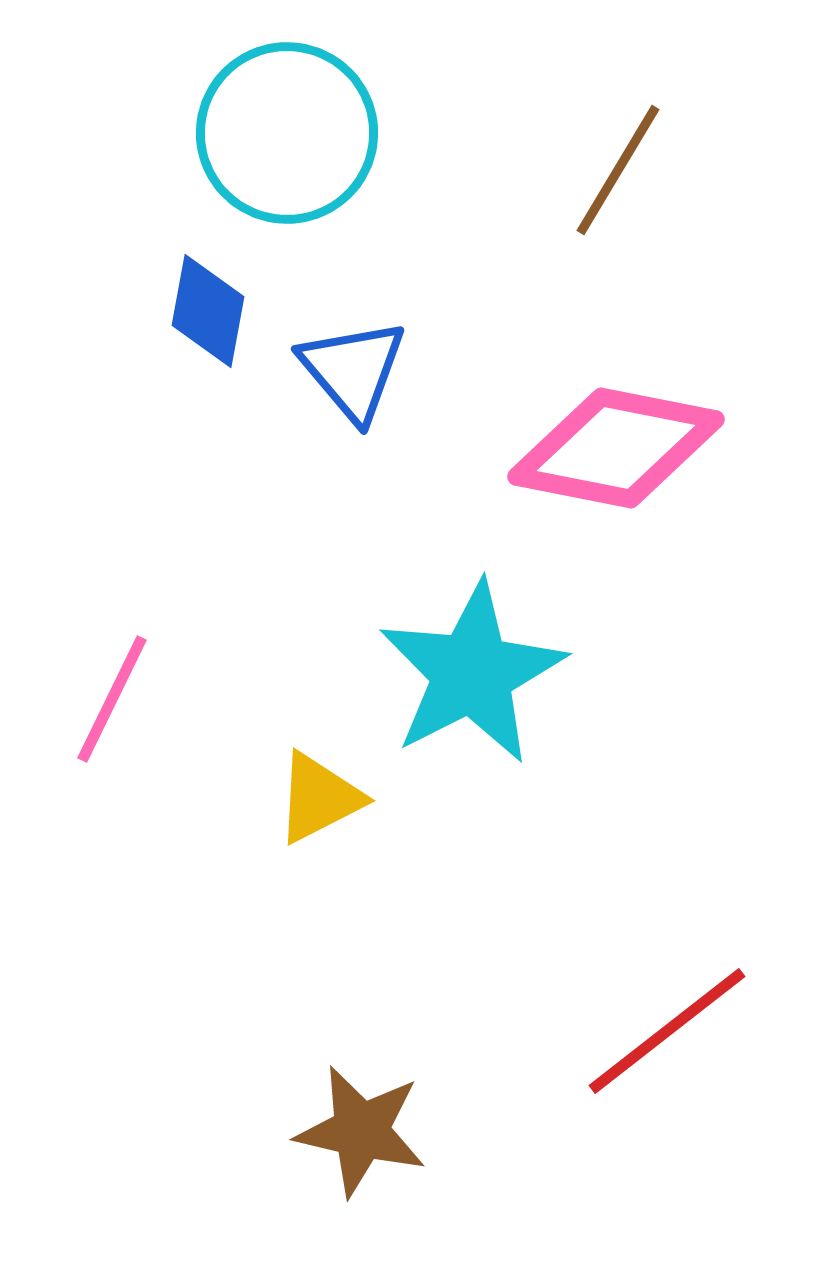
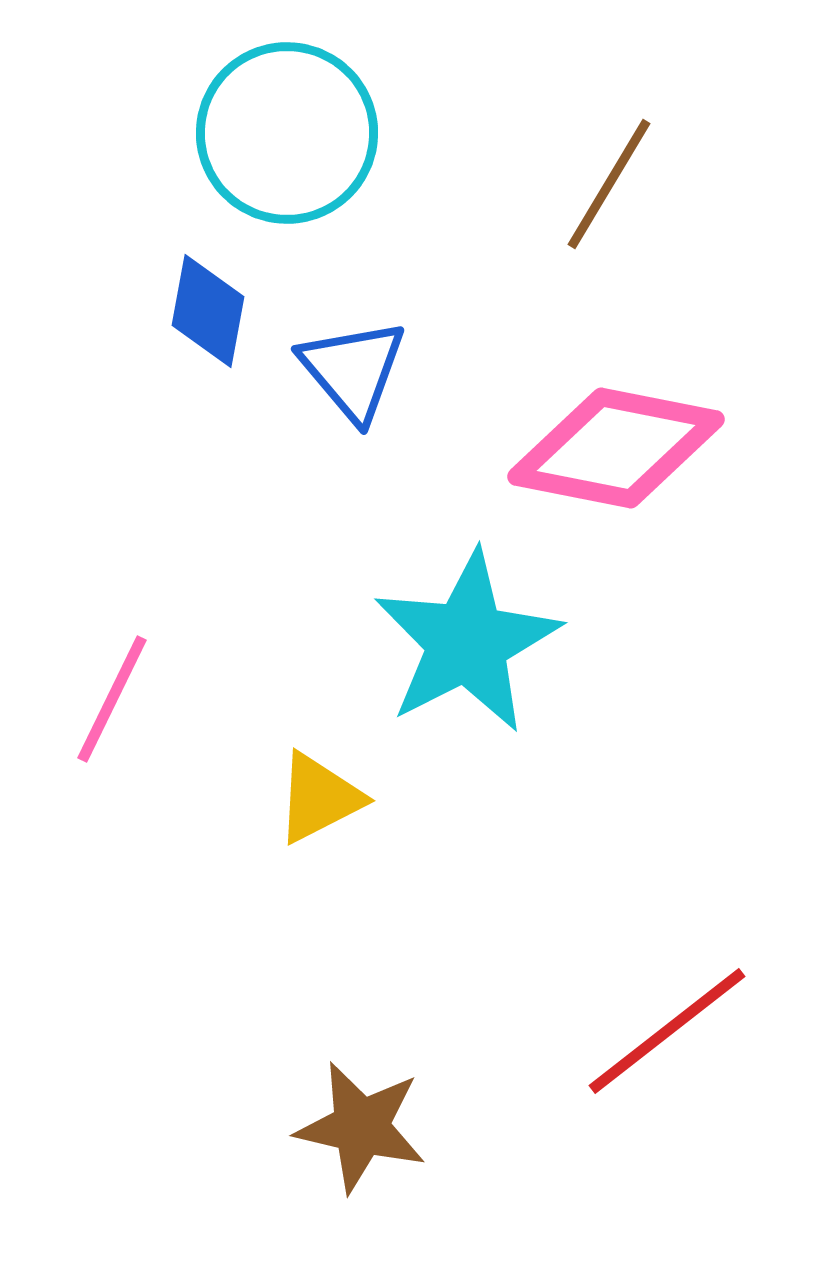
brown line: moved 9 px left, 14 px down
cyan star: moved 5 px left, 31 px up
brown star: moved 4 px up
